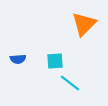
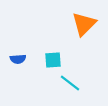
cyan square: moved 2 px left, 1 px up
